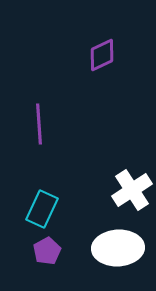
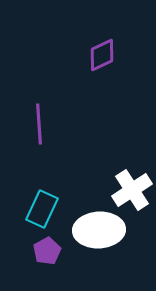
white ellipse: moved 19 px left, 18 px up
